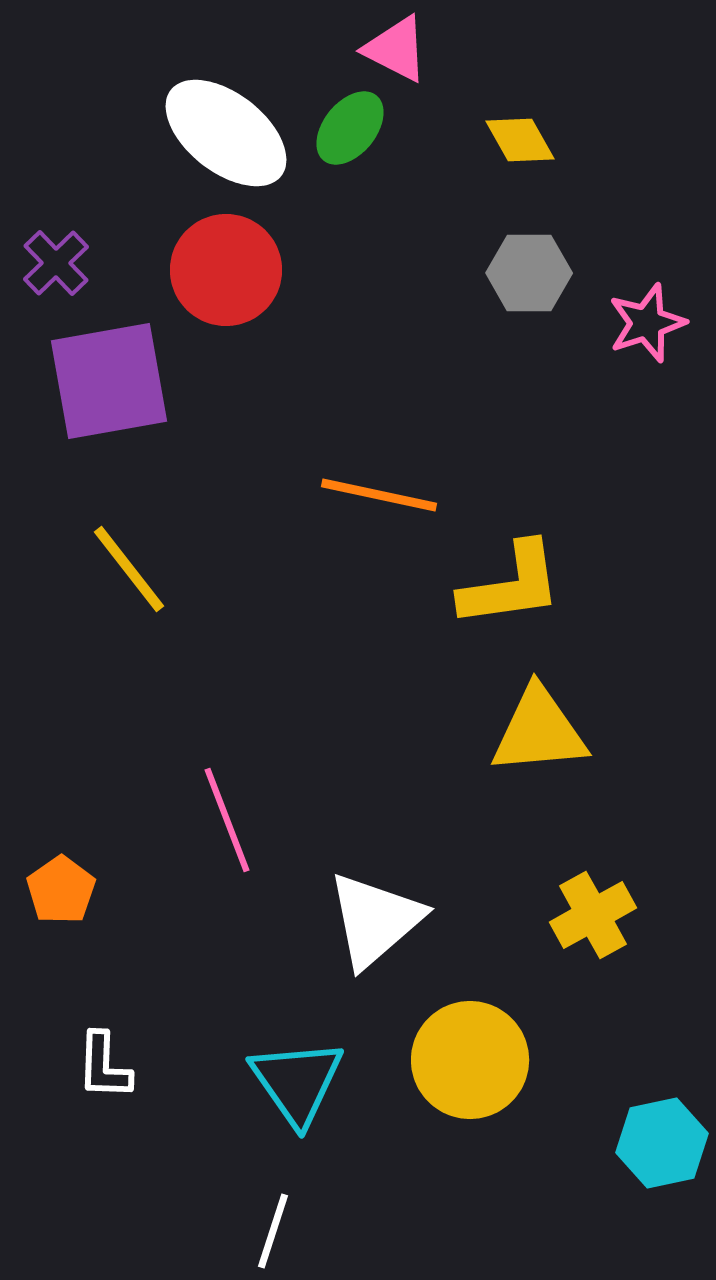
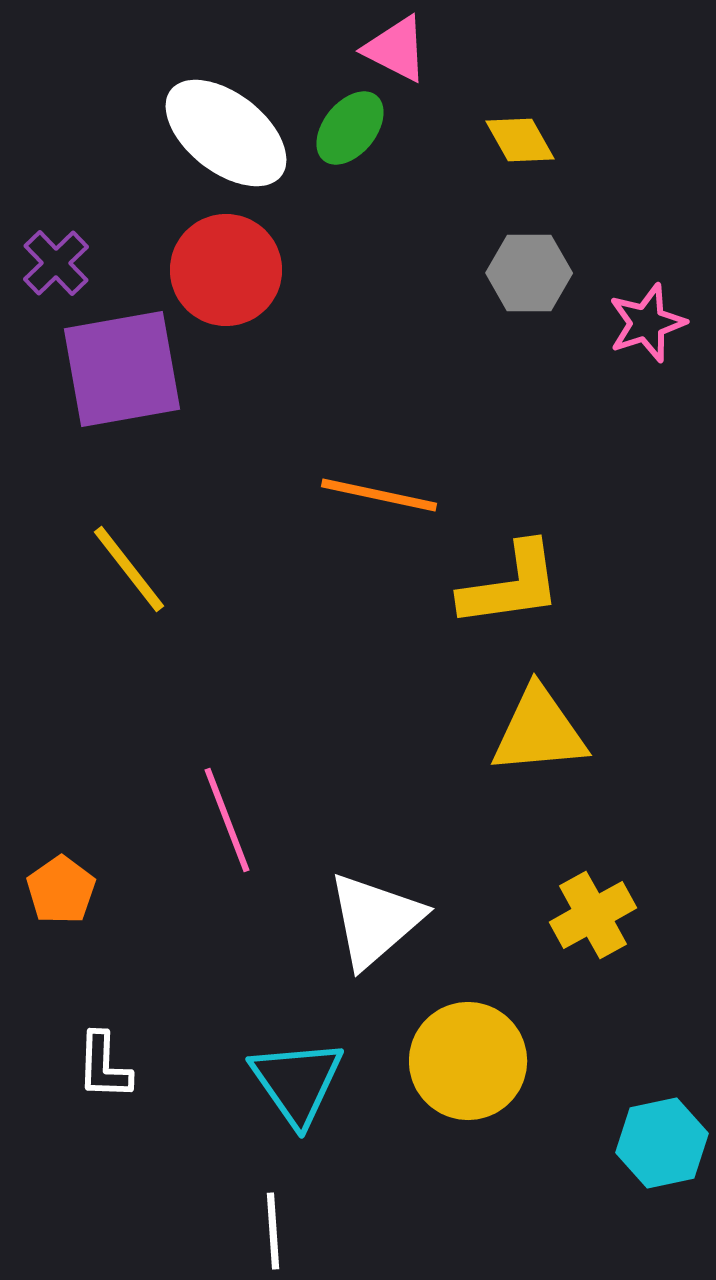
purple square: moved 13 px right, 12 px up
yellow circle: moved 2 px left, 1 px down
white line: rotated 22 degrees counterclockwise
